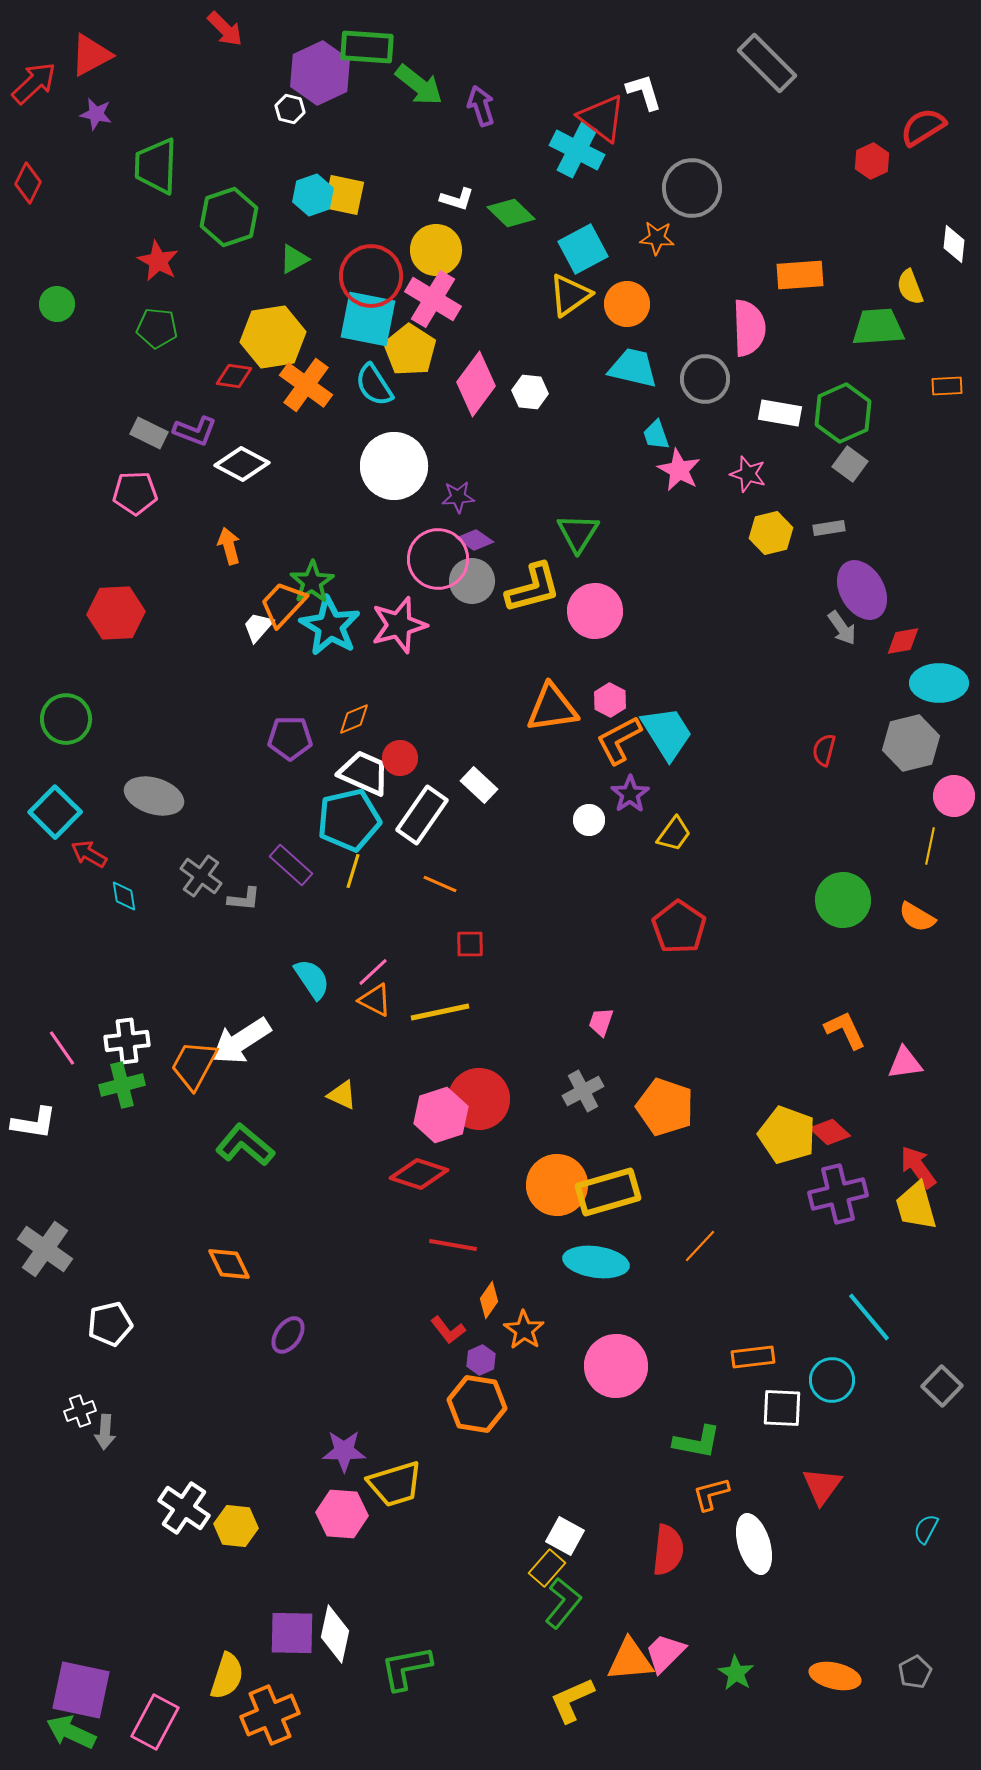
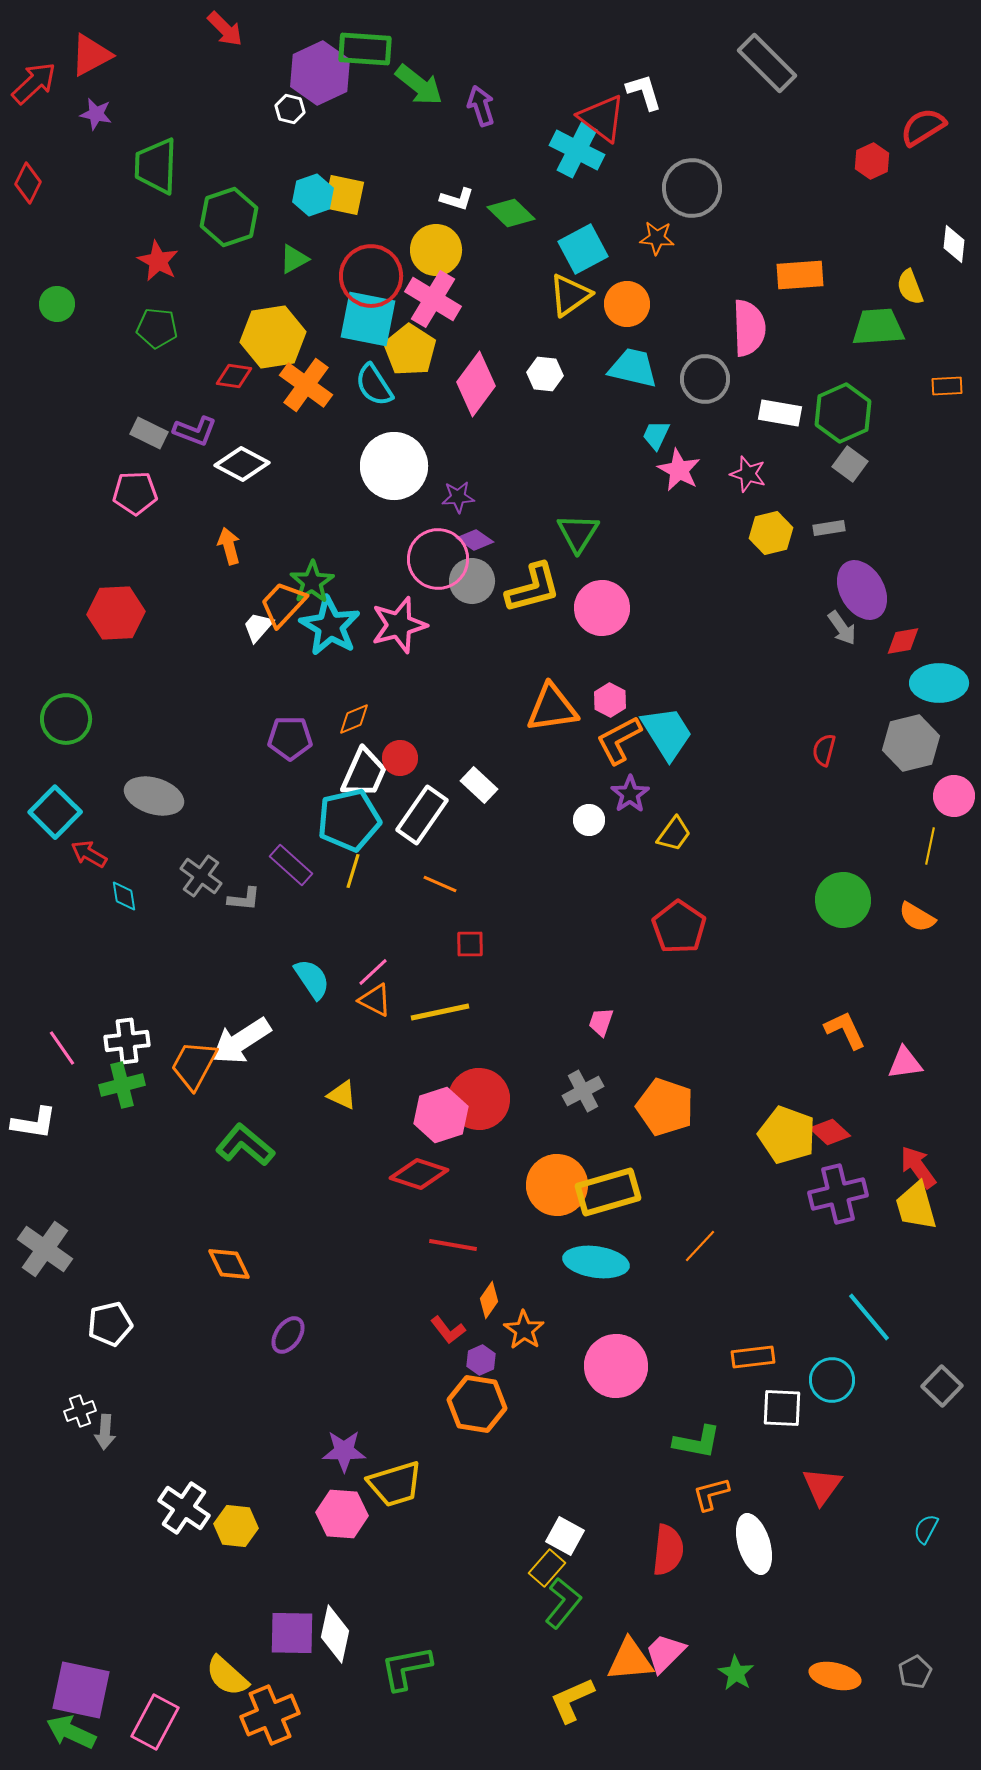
green rectangle at (367, 47): moved 2 px left, 2 px down
white hexagon at (530, 392): moved 15 px right, 18 px up
cyan trapezoid at (656, 435): rotated 44 degrees clockwise
pink circle at (595, 611): moved 7 px right, 3 px up
white trapezoid at (364, 773): rotated 90 degrees clockwise
yellow semicircle at (227, 1676): rotated 114 degrees clockwise
